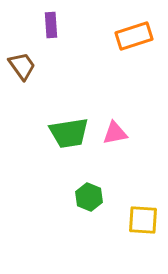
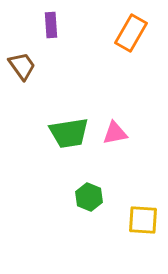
orange rectangle: moved 3 px left, 3 px up; rotated 42 degrees counterclockwise
